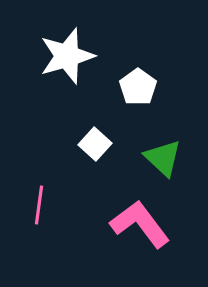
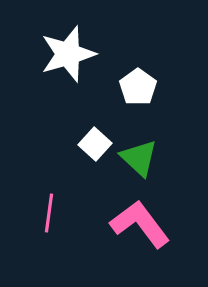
white star: moved 1 px right, 2 px up
green triangle: moved 24 px left
pink line: moved 10 px right, 8 px down
